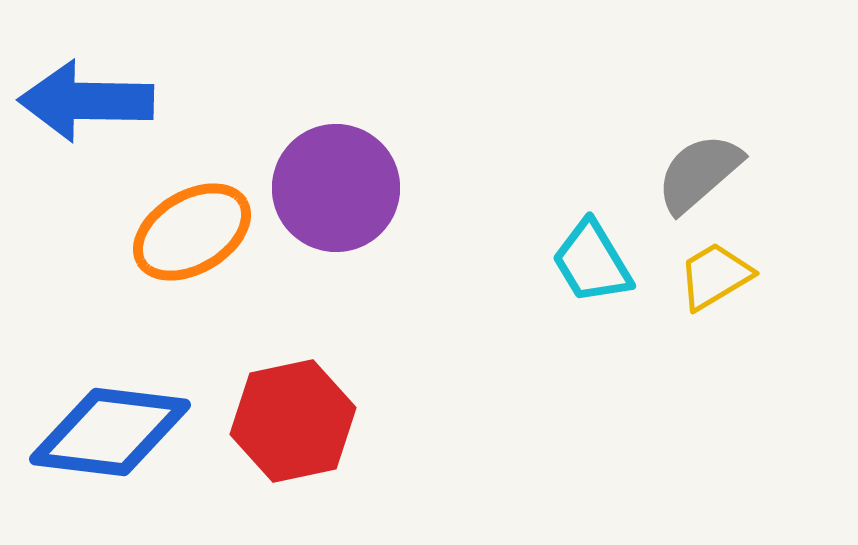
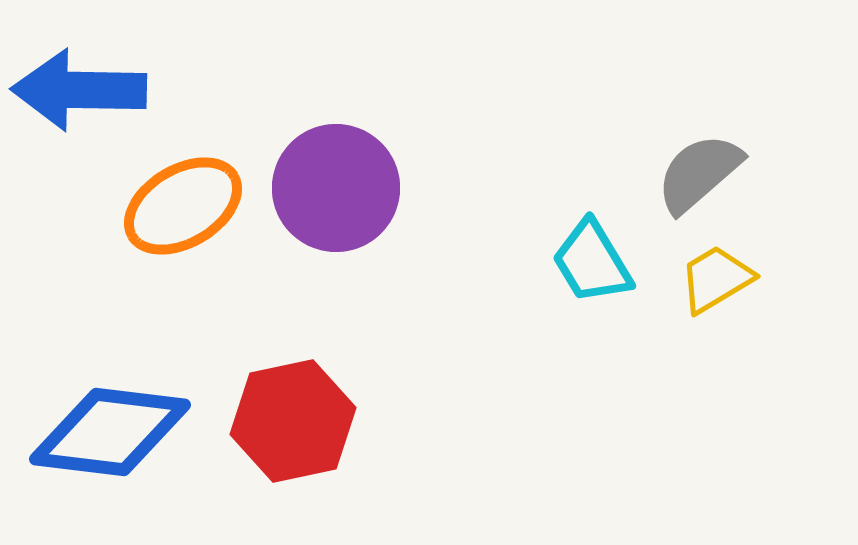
blue arrow: moved 7 px left, 11 px up
orange ellipse: moved 9 px left, 26 px up
yellow trapezoid: moved 1 px right, 3 px down
